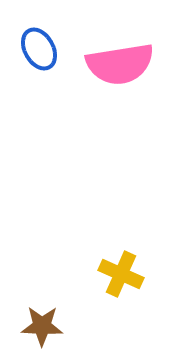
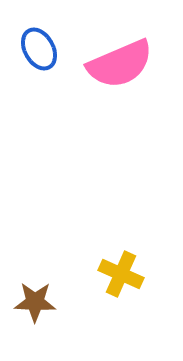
pink semicircle: rotated 14 degrees counterclockwise
brown star: moved 7 px left, 24 px up
